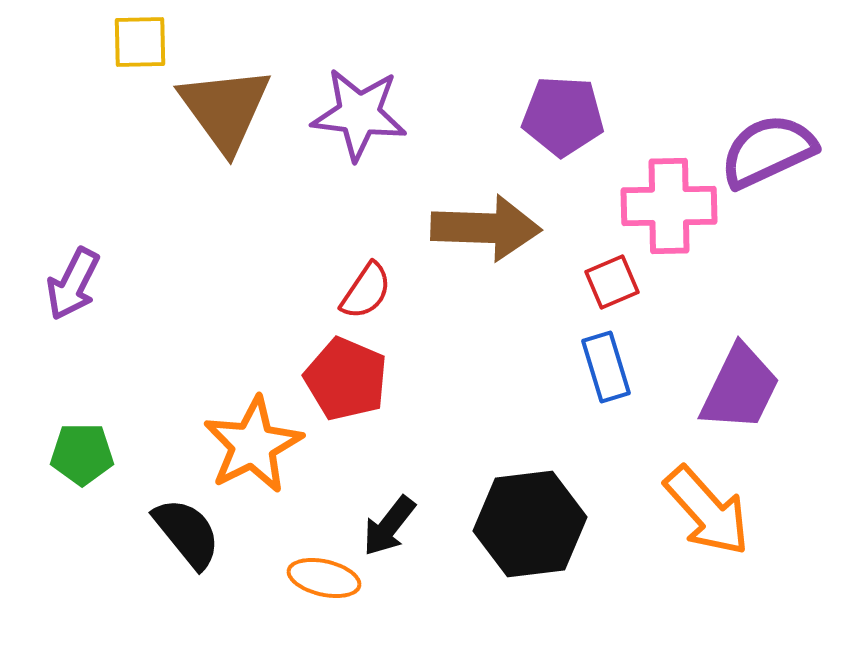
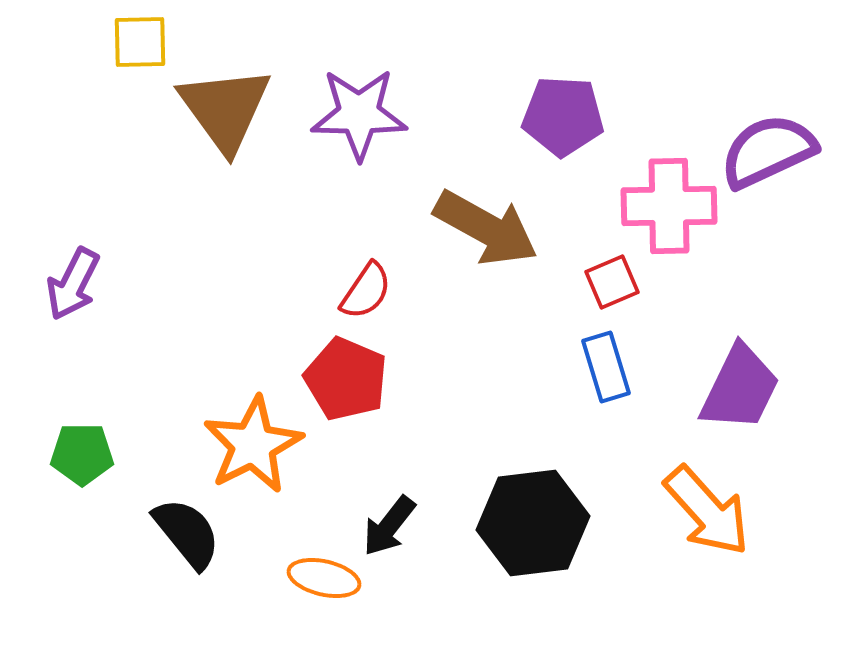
purple star: rotated 6 degrees counterclockwise
brown arrow: rotated 27 degrees clockwise
black hexagon: moved 3 px right, 1 px up
